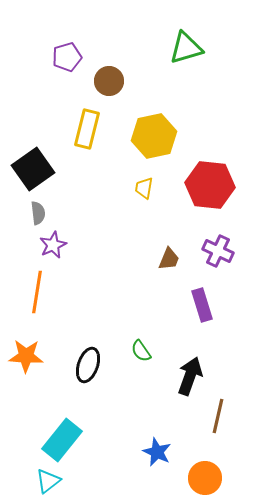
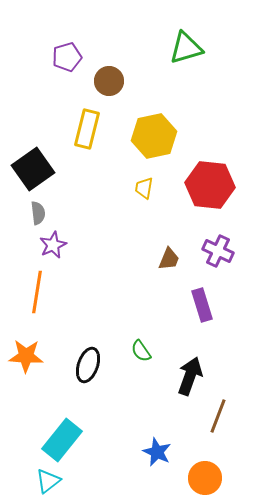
brown line: rotated 8 degrees clockwise
